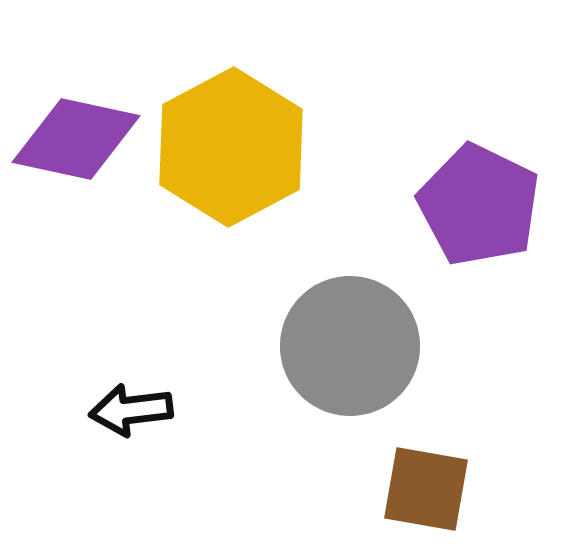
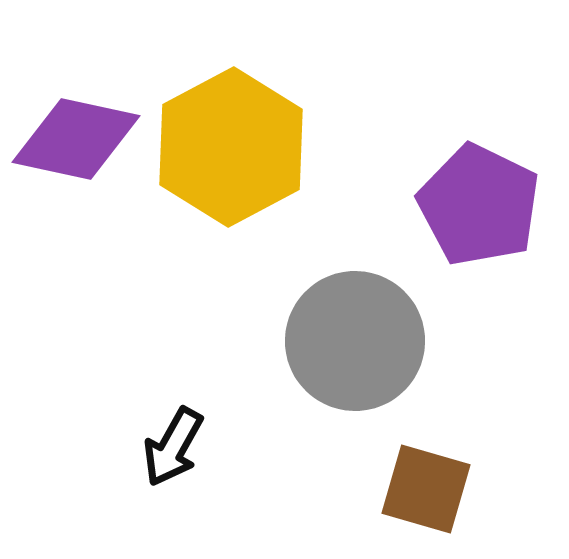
gray circle: moved 5 px right, 5 px up
black arrow: moved 42 px right, 37 px down; rotated 54 degrees counterclockwise
brown square: rotated 6 degrees clockwise
